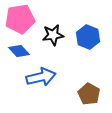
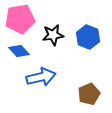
brown pentagon: rotated 20 degrees clockwise
